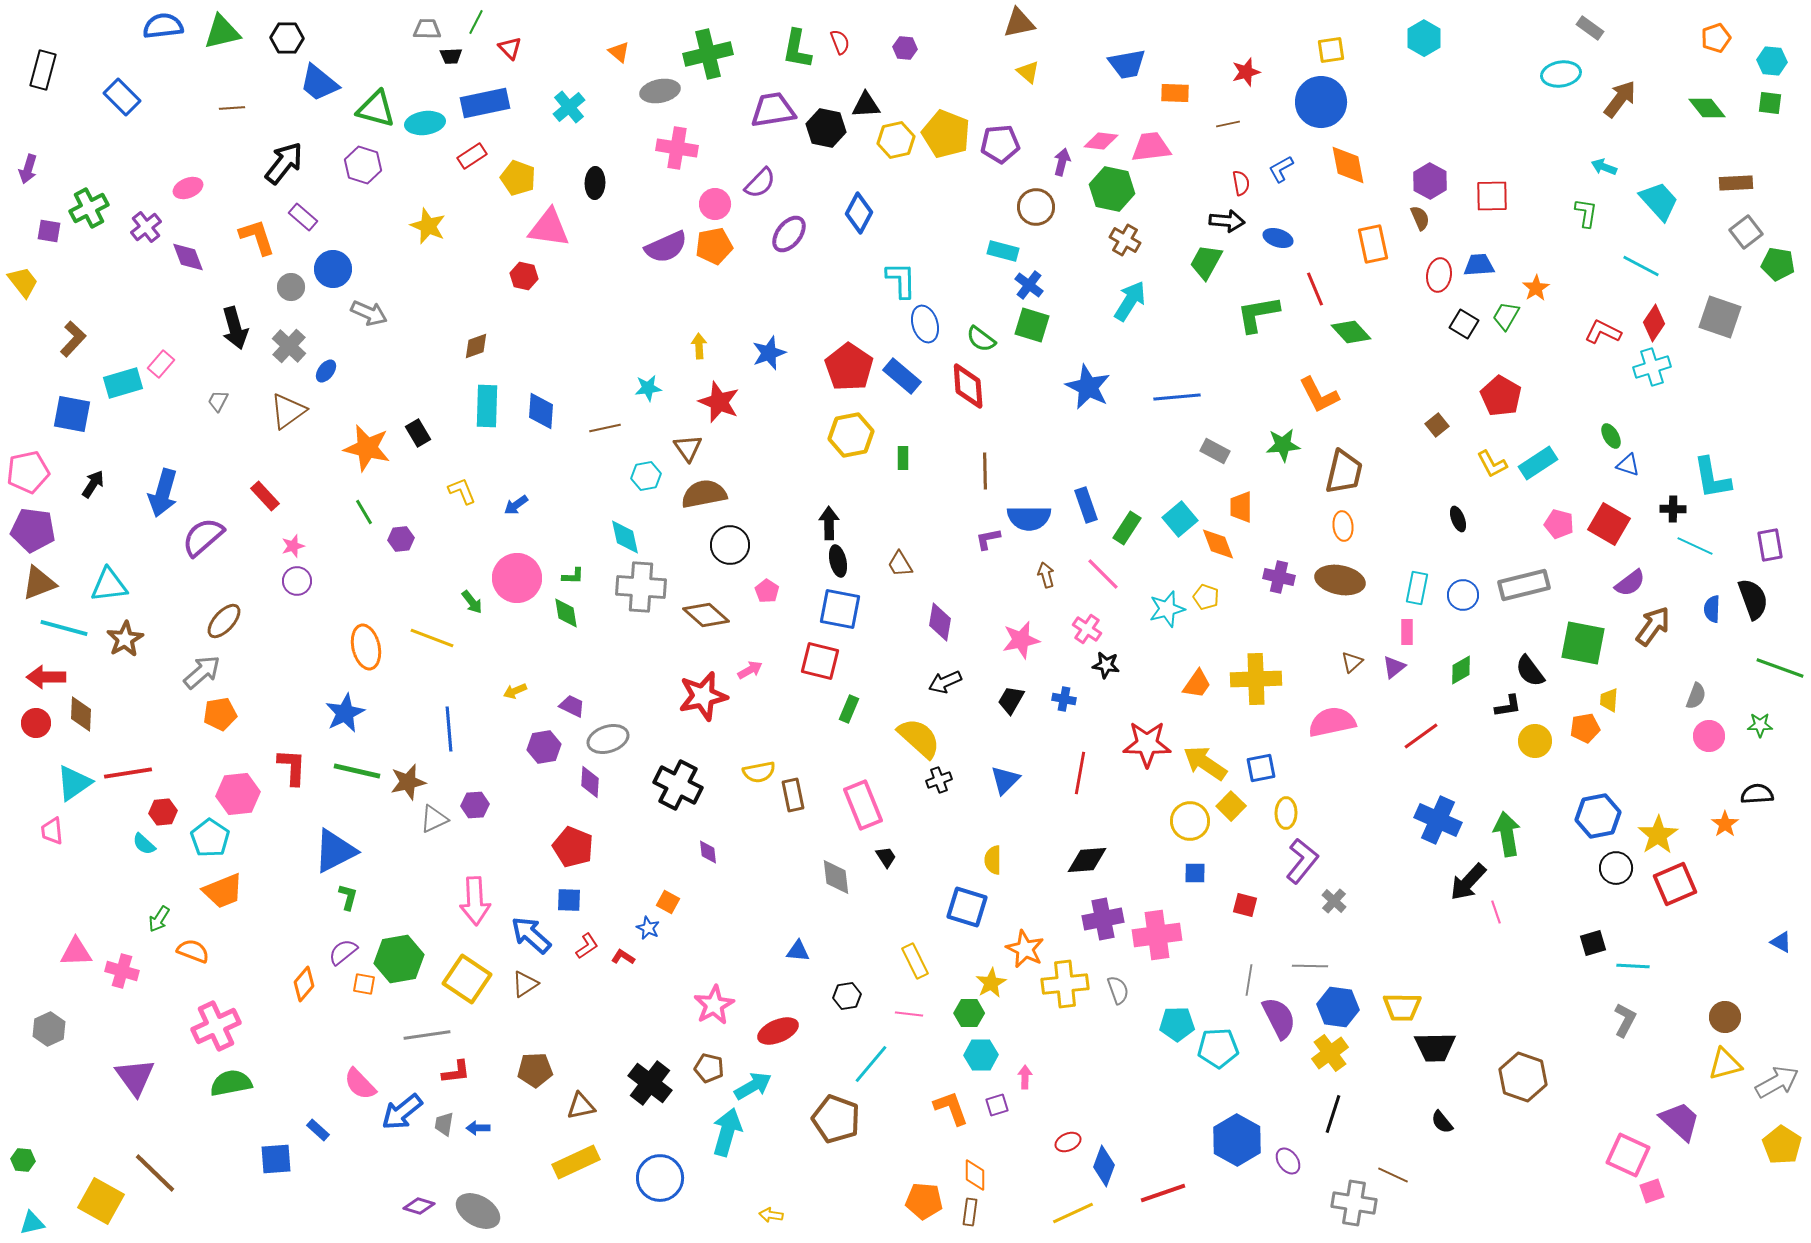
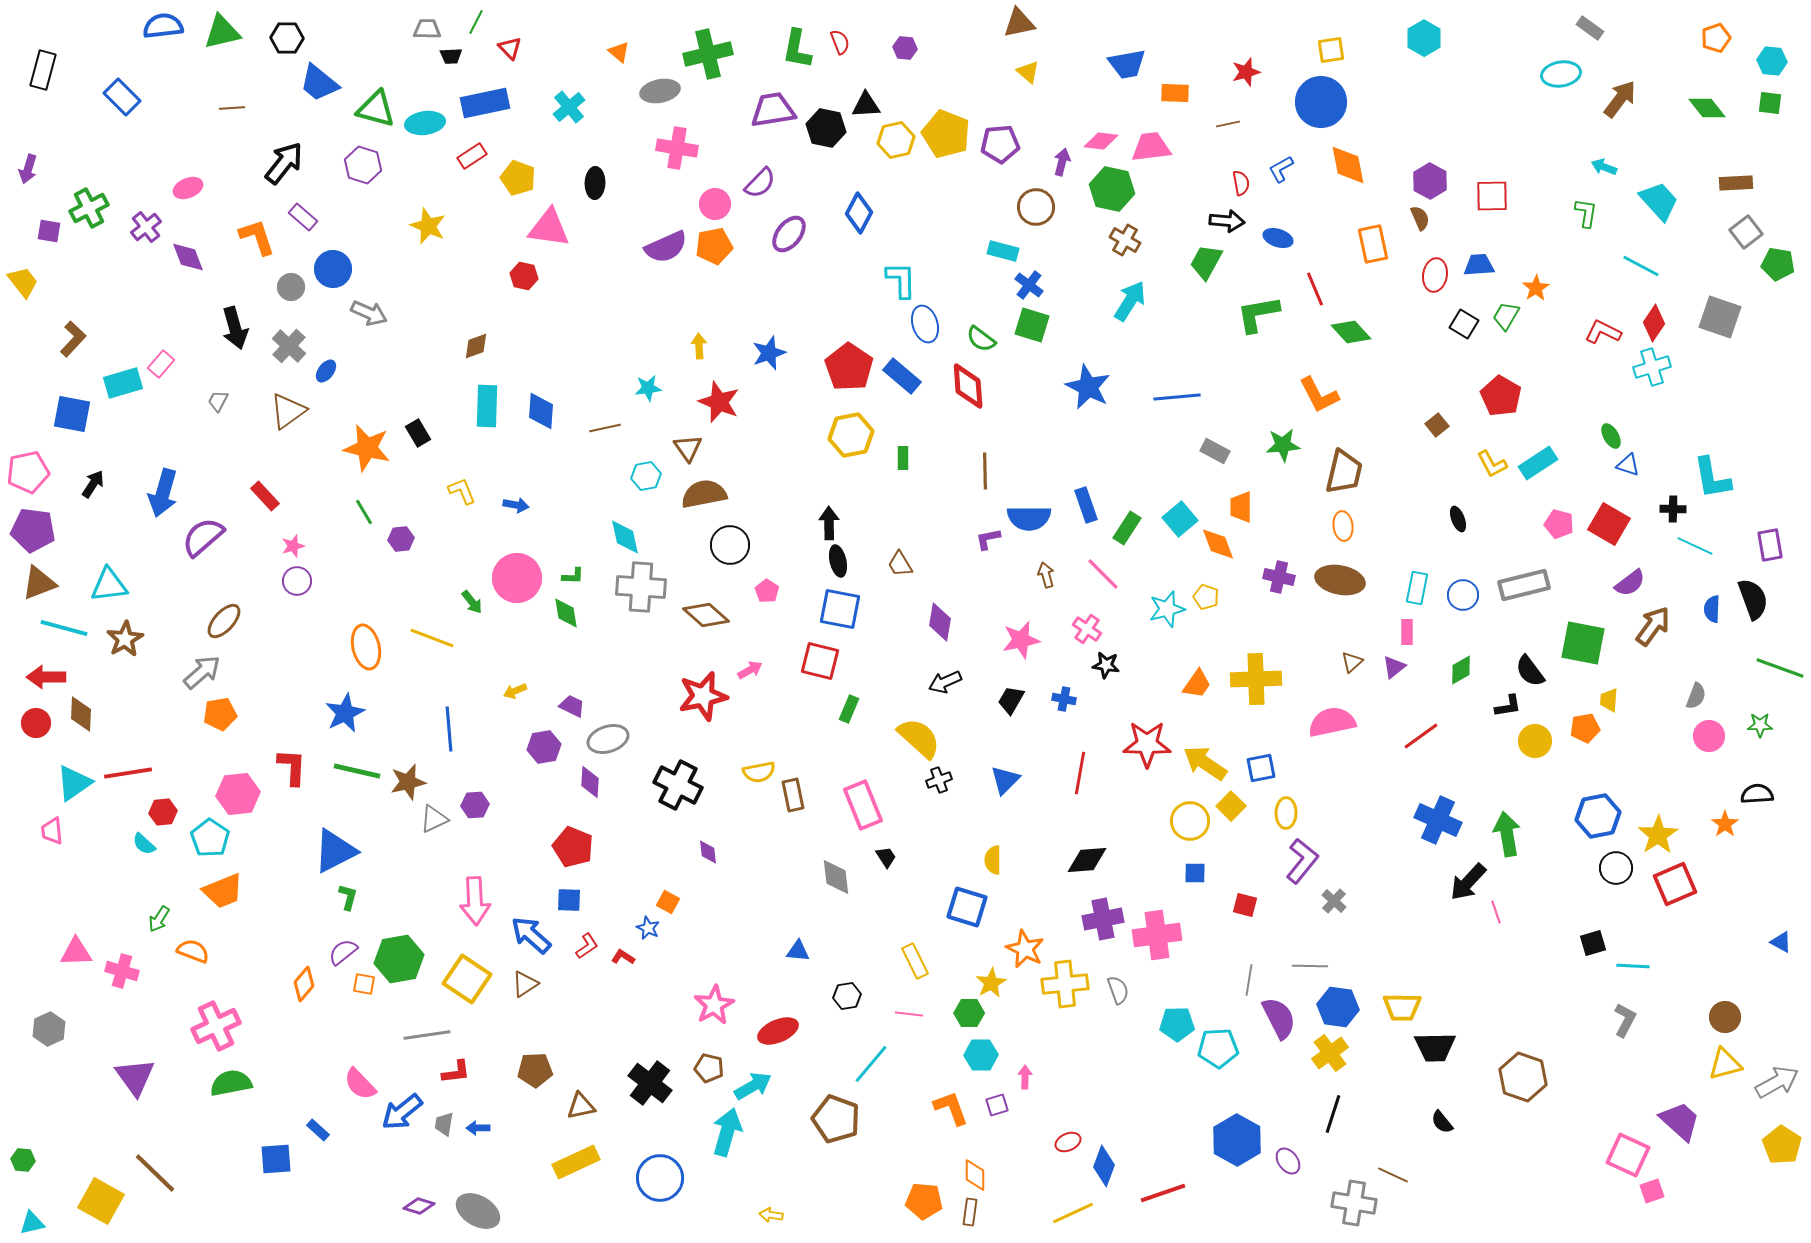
red ellipse at (1439, 275): moved 4 px left
blue arrow at (516, 505): rotated 135 degrees counterclockwise
